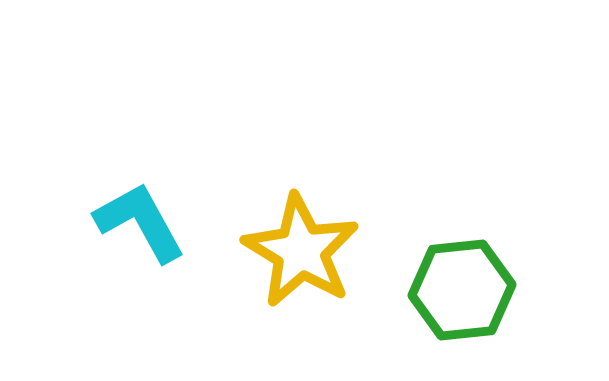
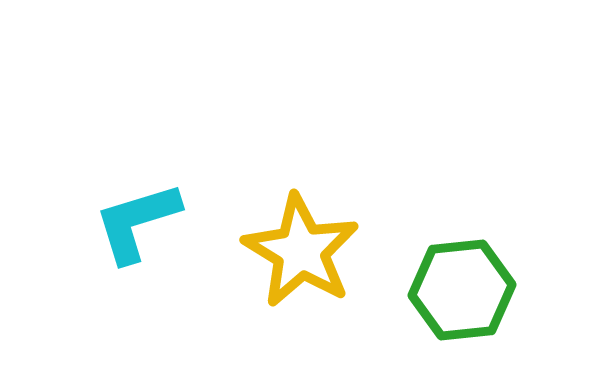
cyan L-shape: moved 3 px left; rotated 78 degrees counterclockwise
